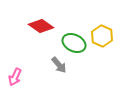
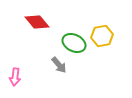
red diamond: moved 4 px left, 4 px up; rotated 15 degrees clockwise
yellow hexagon: rotated 25 degrees clockwise
pink arrow: rotated 18 degrees counterclockwise
